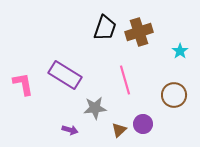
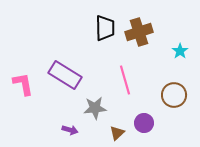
black trapezoid: rotated 20 degrees counterclockwise
purple circle: moved 1 px right, 1 px up
brown triangle: moved 2 px left, 3 px down
